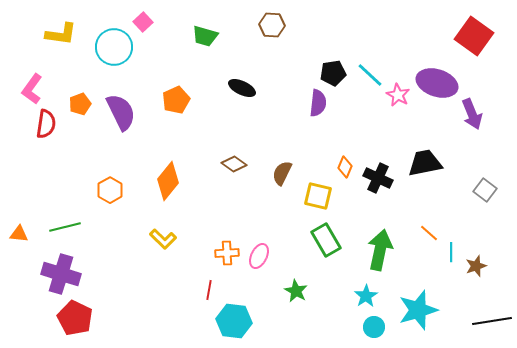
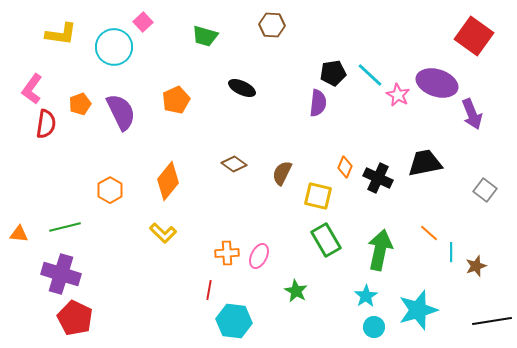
yellow L-shape at (163, 239): moved 6 px up
